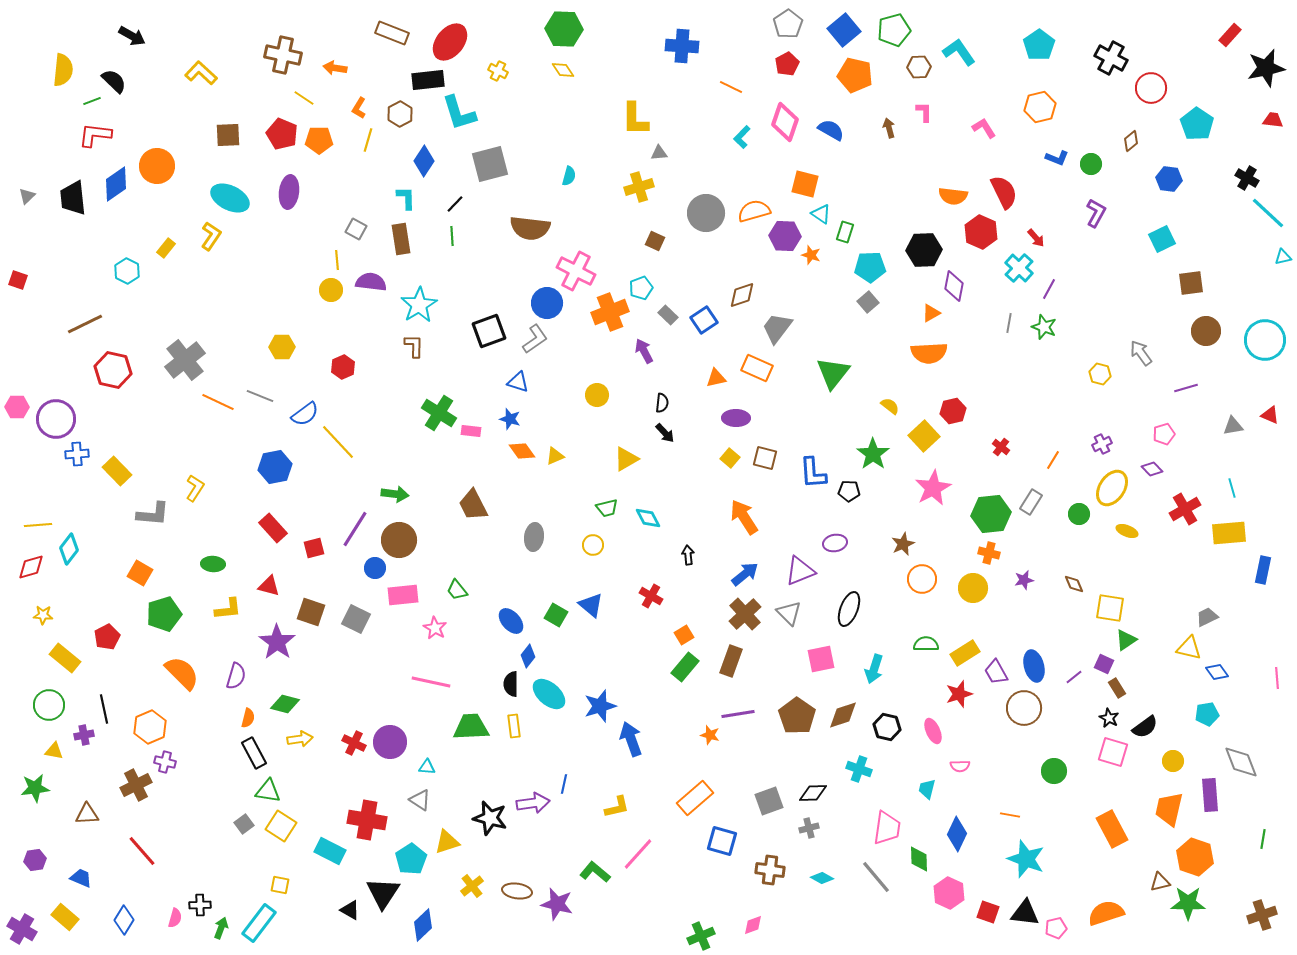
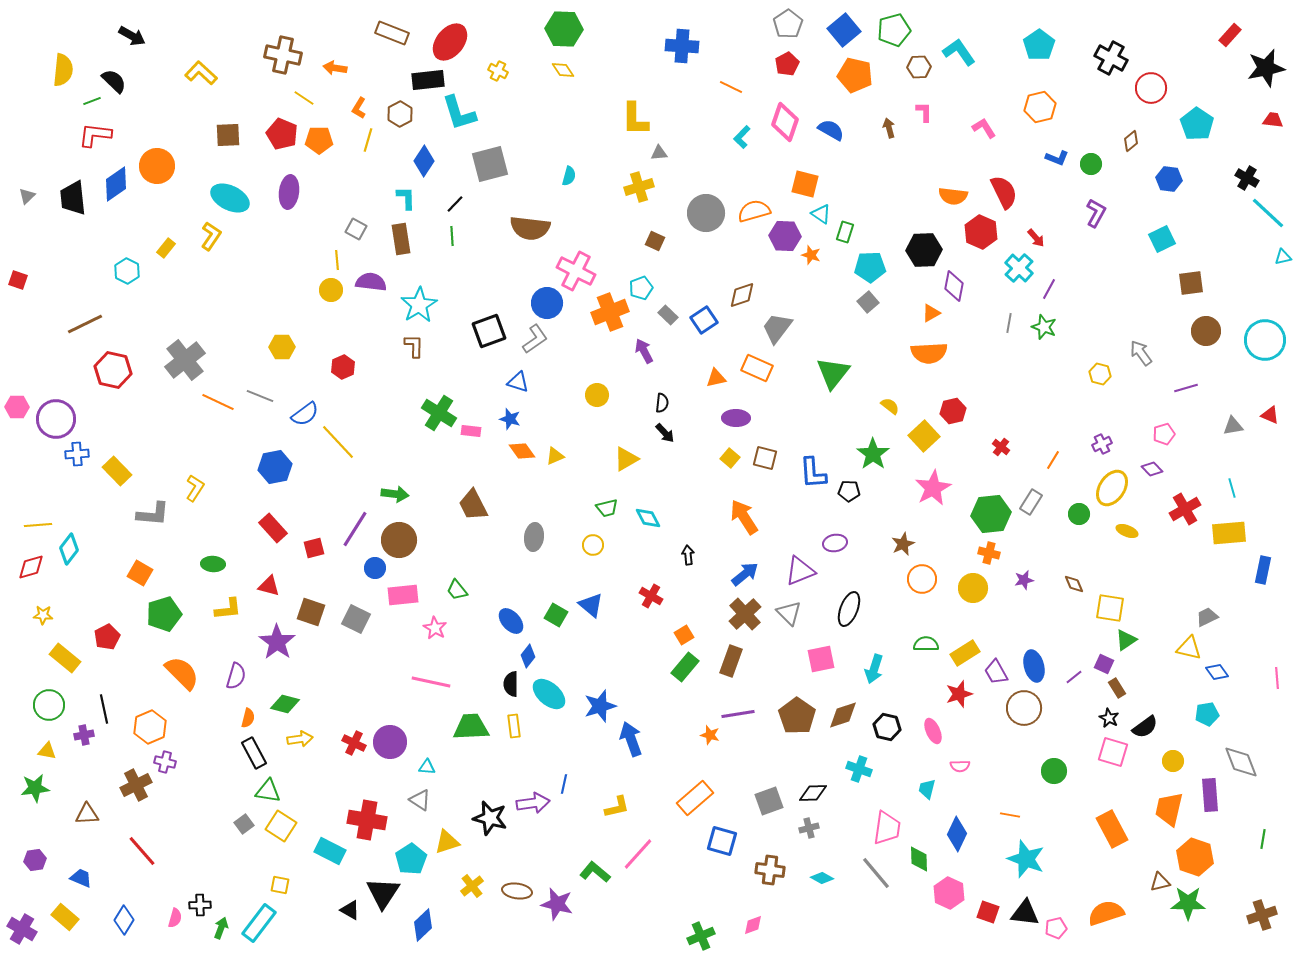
yellow triangle at (54, 751): moved 7 px left
gray line at (876, 877): moved 4 px up
